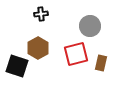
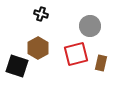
black cross: rotated 24 degrees clockwise
